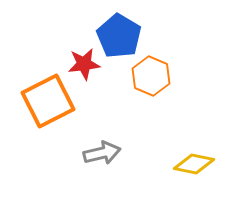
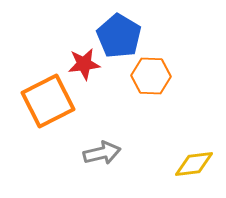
orange hexagon: rotated 21 degrees counterclockwise
yellow diamond: rotated 18 degrees counterclockwise
